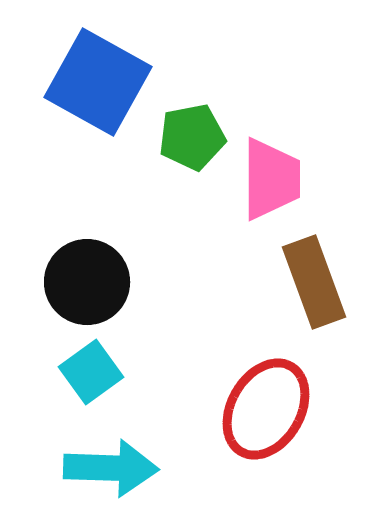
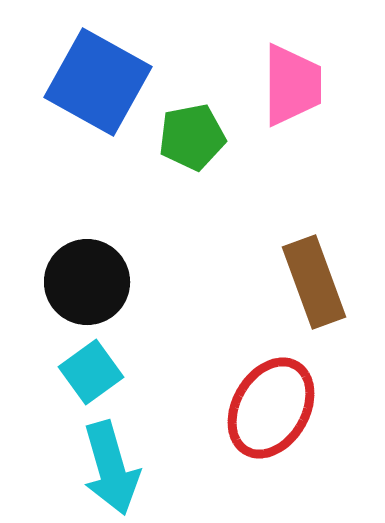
pink trapezoid: moved 21 px right, 94 px up
red ellipse: moved 5 px right, 1 px up
cyan arrow: rotated 72 degrees clockwise
